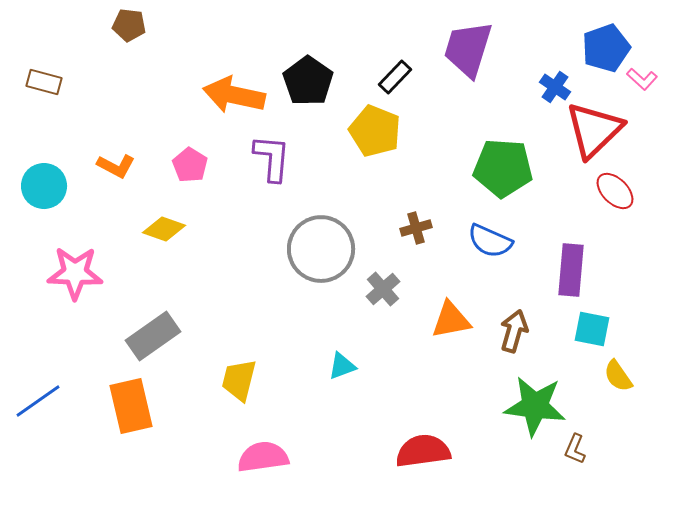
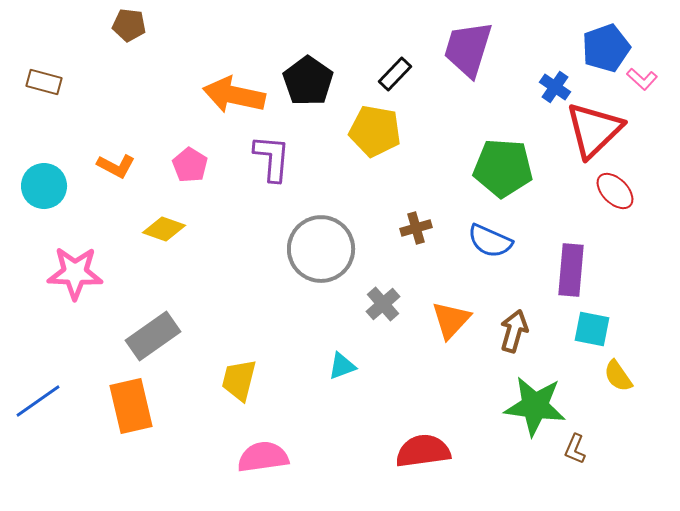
black rectangle: moved 3 px up
yellow pentagon: rotated 12 degrees counterclockwise
gray cross: moved 15 px down
orange triangle: rotated 36 degrees counterclockwise
